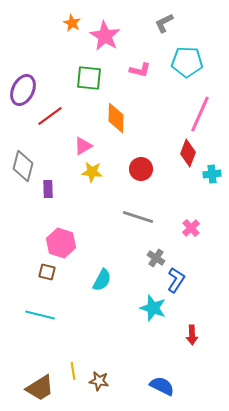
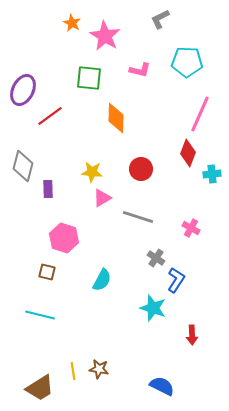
gray L-shape: moved 4 px left, 4 px up
pink triangle: moved 19 px right, 52 px down
pink cross: rotated 18 degrees counterclockwise
pink hexagon: moved 3 px right, 5 px up
brown star: moved 12 px up
